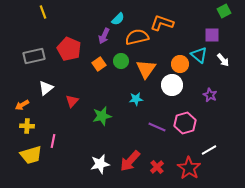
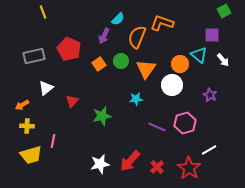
orange semicircle: rotated 55 degrees counterclockwise
